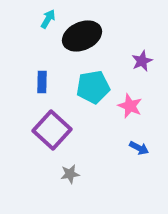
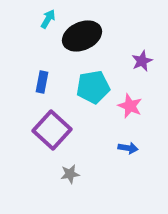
blue rectangle: rotated 10 degrees clockwise
blue arrow: moved 11 px left; rotated 18 degrees counterclockwise
